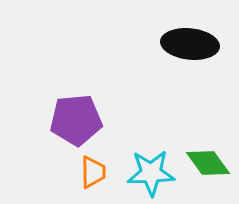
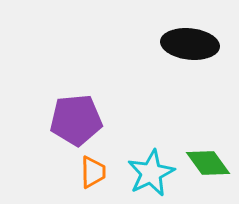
cyan star: rotated 24 degrees counterclockwise
